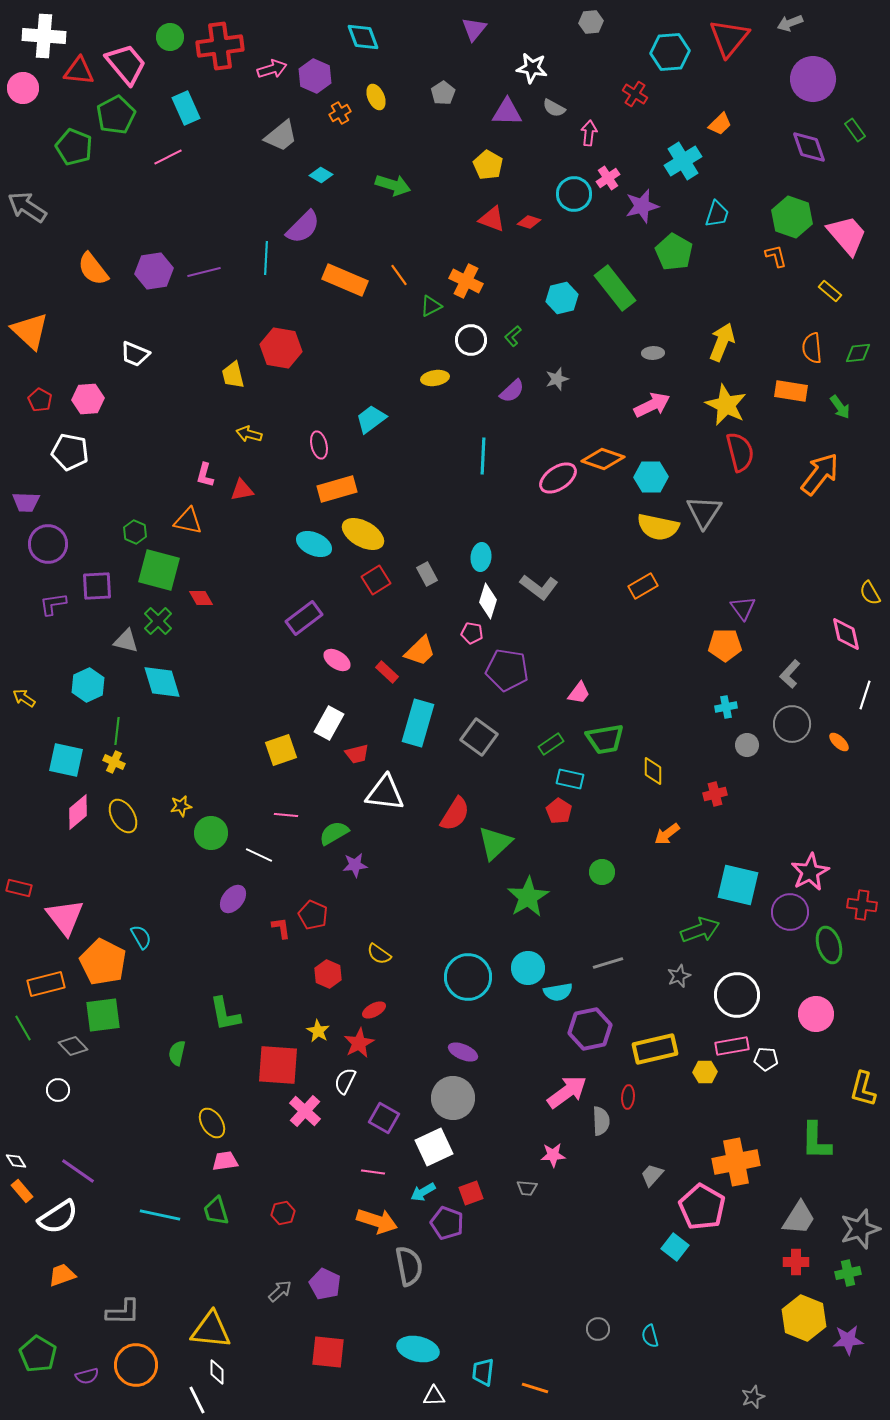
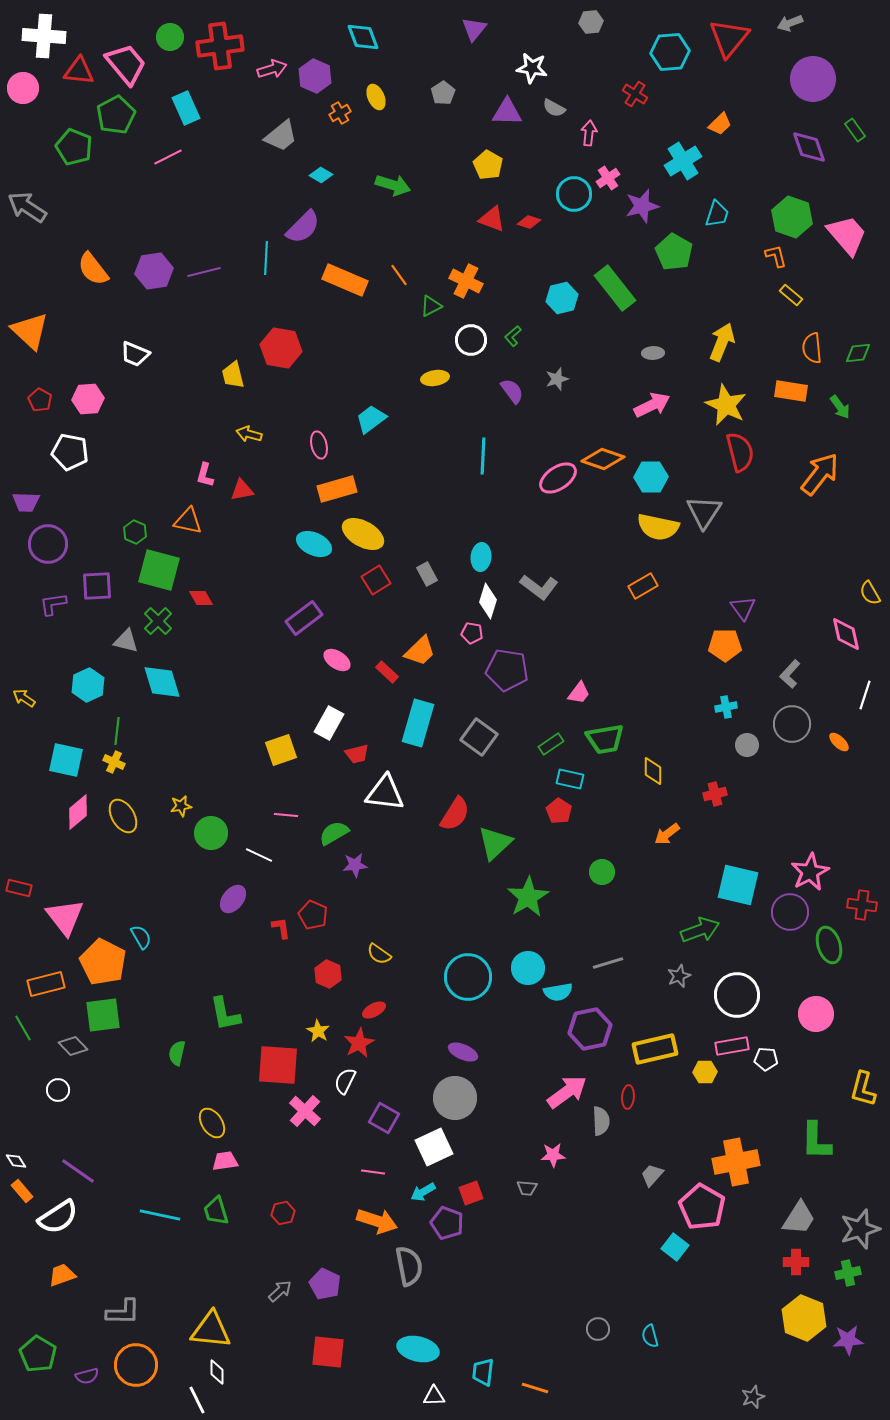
yellow rectangle at (830, 291): moved 39 px left, 4 px down
purple semicircle at (512, 391): rotated 84 degrees counterclockwise
gray circle at (453, 1098): moved 2 px right
